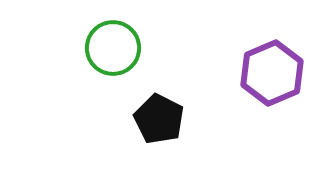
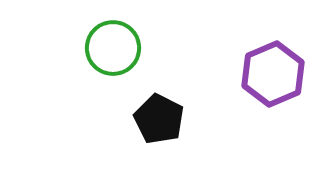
purple hexagon: moved 1 px right, 1 px down
